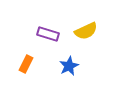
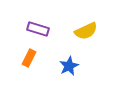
purple rectangle: moved 10 px left, 5 px up
orange rectangle: moved 3 px right, 6 px up
